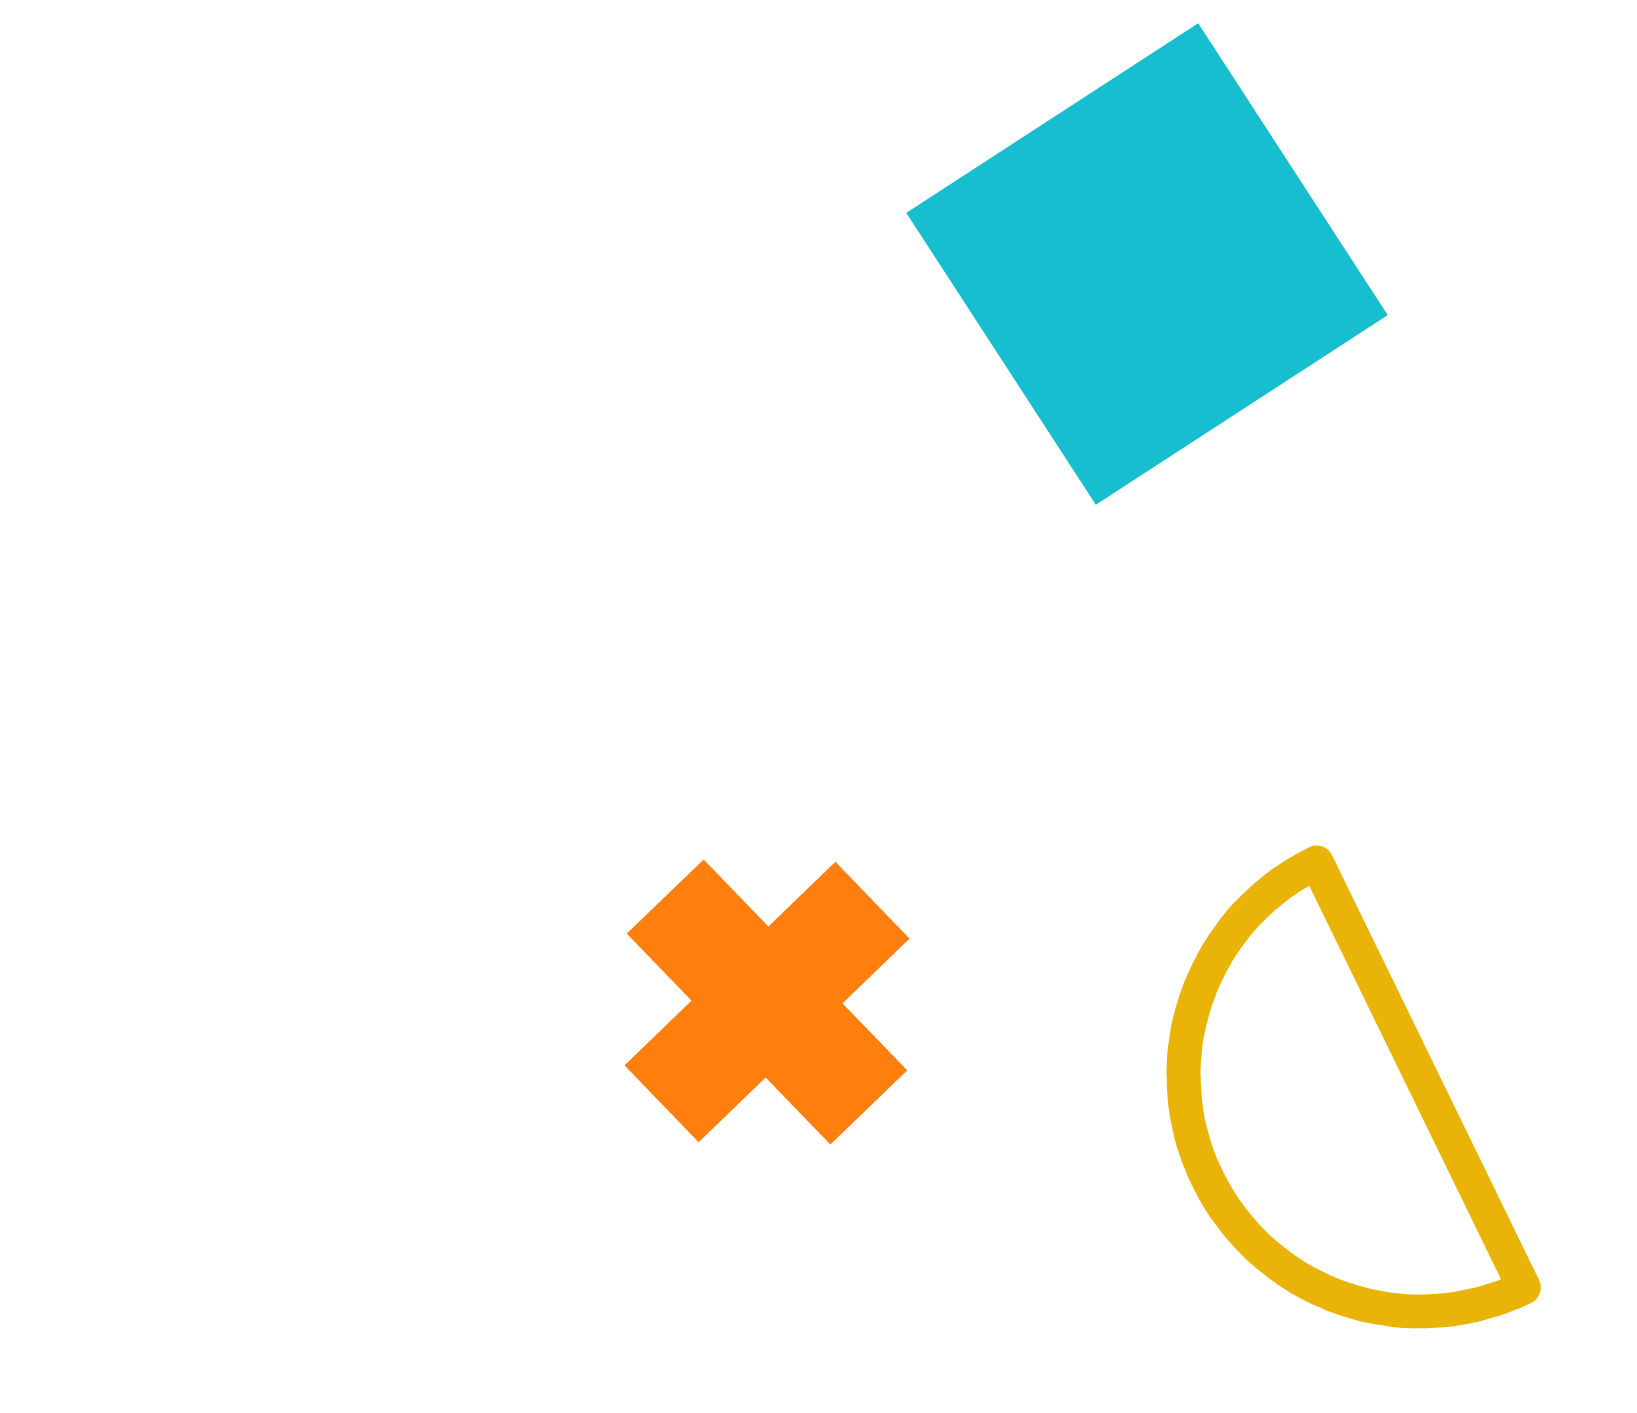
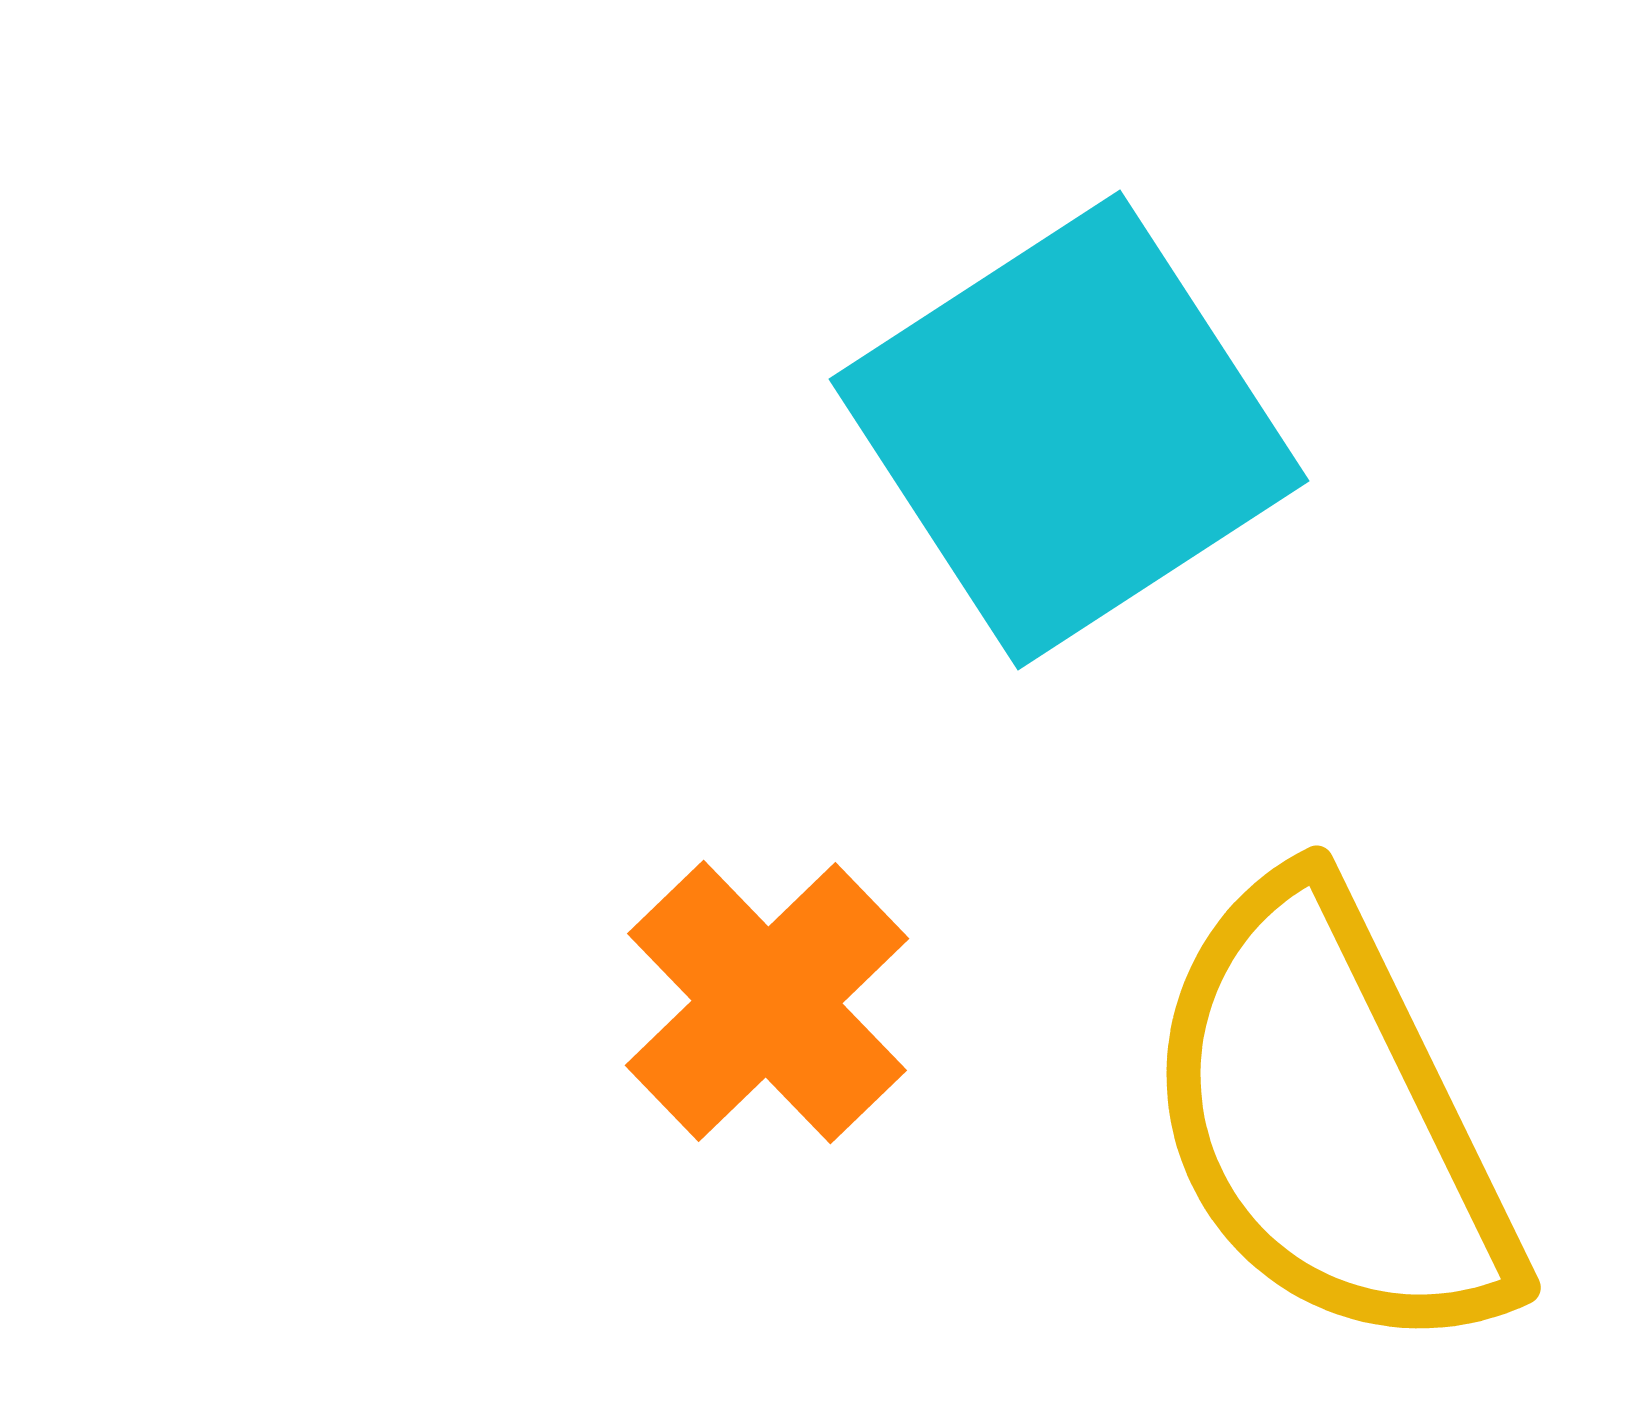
cyan square: moved 78 px left, 166 px down
